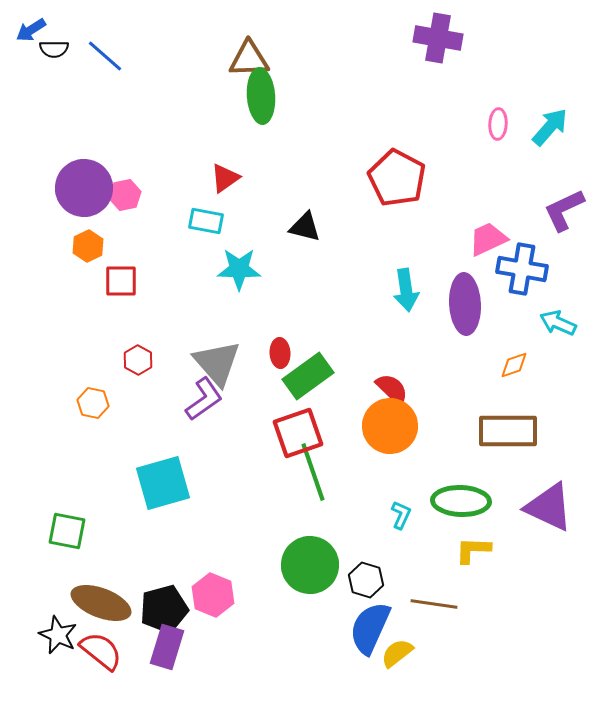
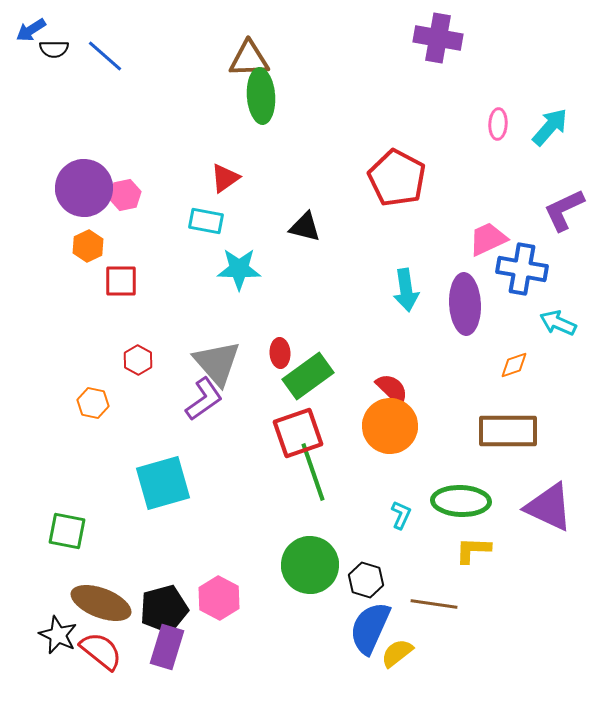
pink hexagon at (213, 595): moved 6 px right, 3 px down; rotated 6 degrees clockwise
